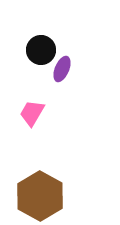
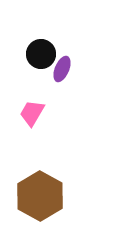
black circle: moved 4 px down
